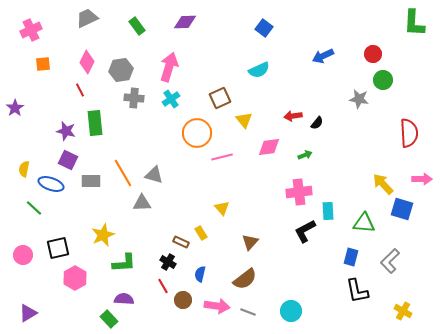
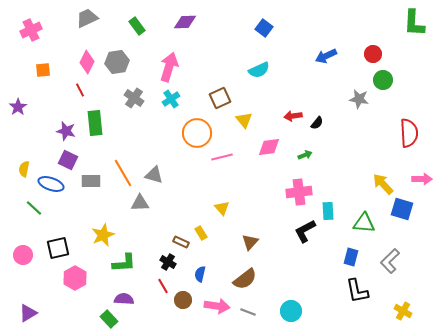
blue arrow at (323, 56): moved 3 px right
orange square at (43, 64): moved 6 px down
gray hexagon at (121, 70): moved 4 px left, 8 px up
gray cross at (134, 98): rotated 30 degrees clockwise
purple star at (15, 108): moved 3 px right, 1 px up
gray triangle at (142, 203): moved 2 px left
